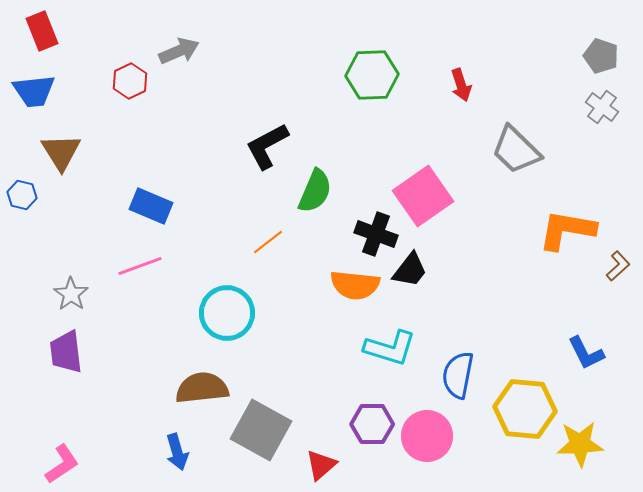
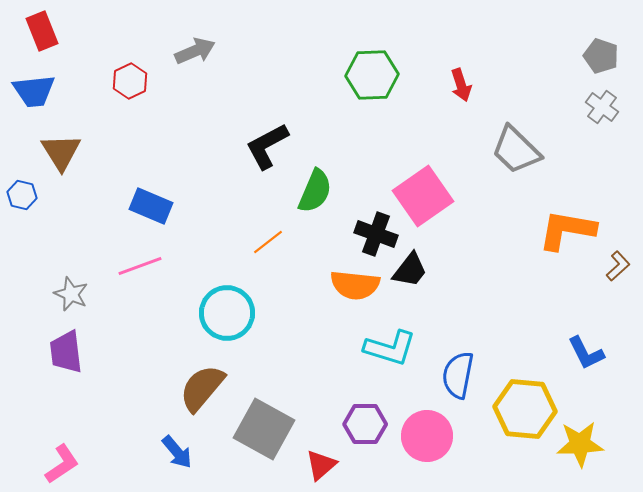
gray arrow: moved 16 px right
gray star: rotated 12 degrees counterclockwise
brown semicircle: rotated 44 degrees counterclockwise
purple hexagon: moved 7 px left
gray square: moved 3 px right, 1 px up
blue arrow: rotated 24 degrees counterclockwise
